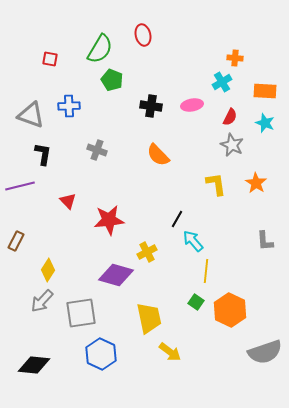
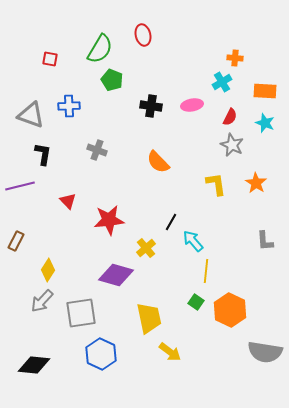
orange semicircle: moved 7 px down
black line: moved 6 px left, 3 px down
yellow cross: moved 1 px left, 4 px up; rotated 12 degrees counterclockwise
gray semicircle: rotated 28 degrees clockwise
